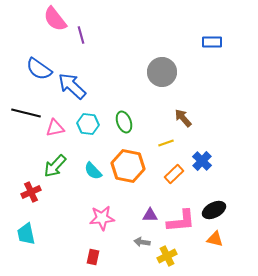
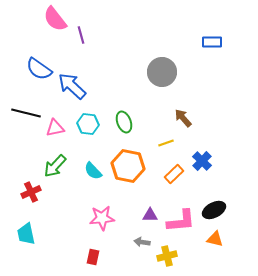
yellow cross: rotated 12 degrees clockwise
